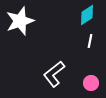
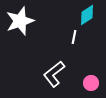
white line: moved 16 px left, 4 px up
